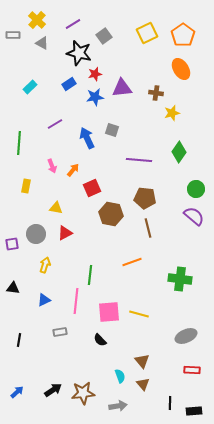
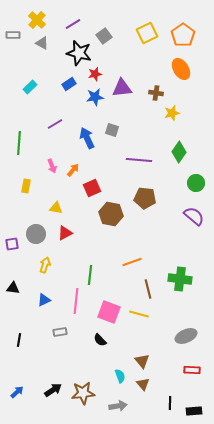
green circle at (196, 189): moved 6 px up
brown line at (148, 228): moved 61 px down
pink square at (109, 312): rotated 25 degrees clockwise
